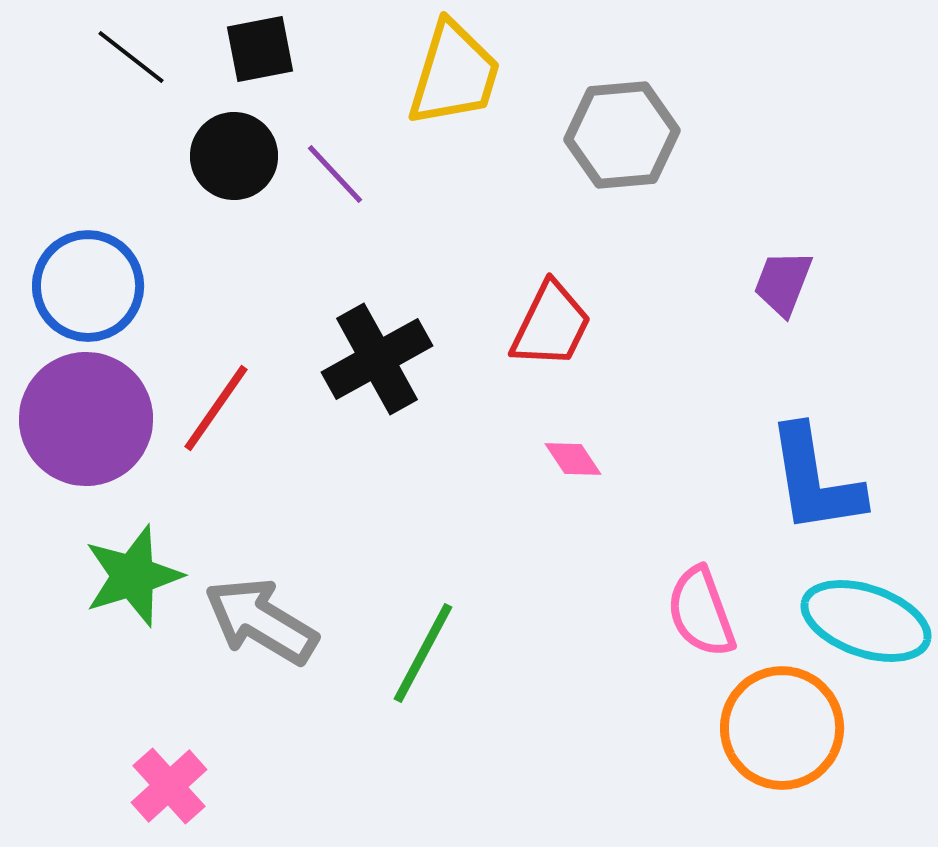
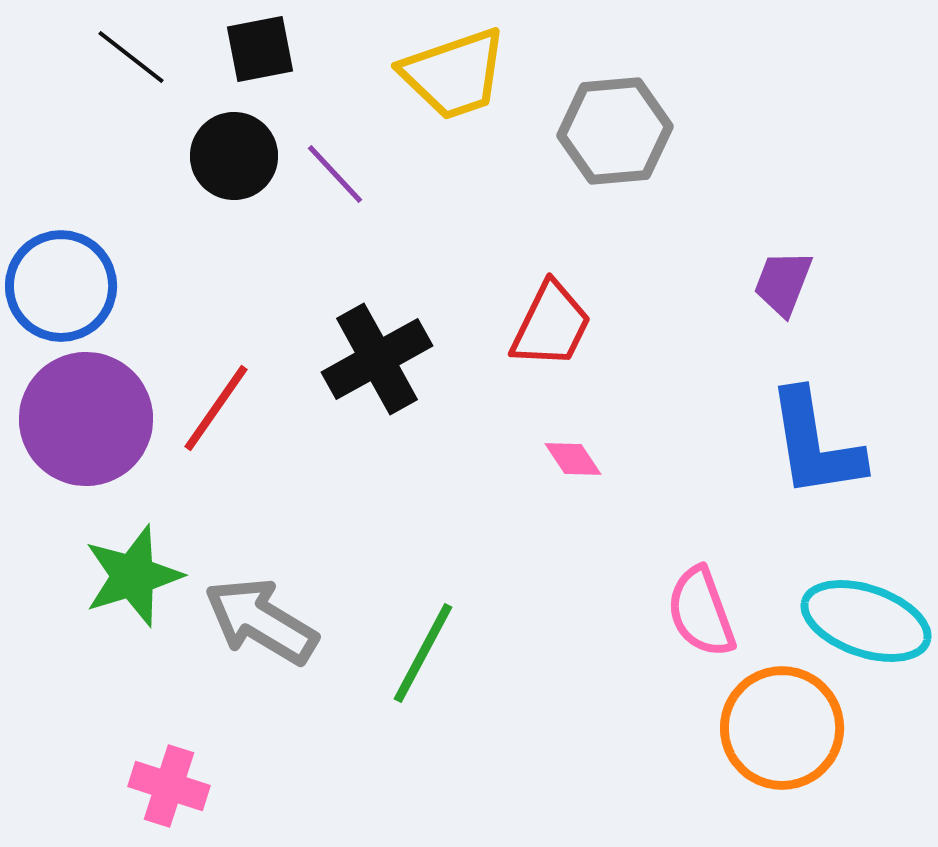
yellow trapezoid: rotated 54 degrees clockwise
gray hexagon: moved 7 px left, 4 px up
blue circle: moved 27 px left
blue L-shape: moved 36 px up
pink cross: rotated 30 degrees counterclockwise
